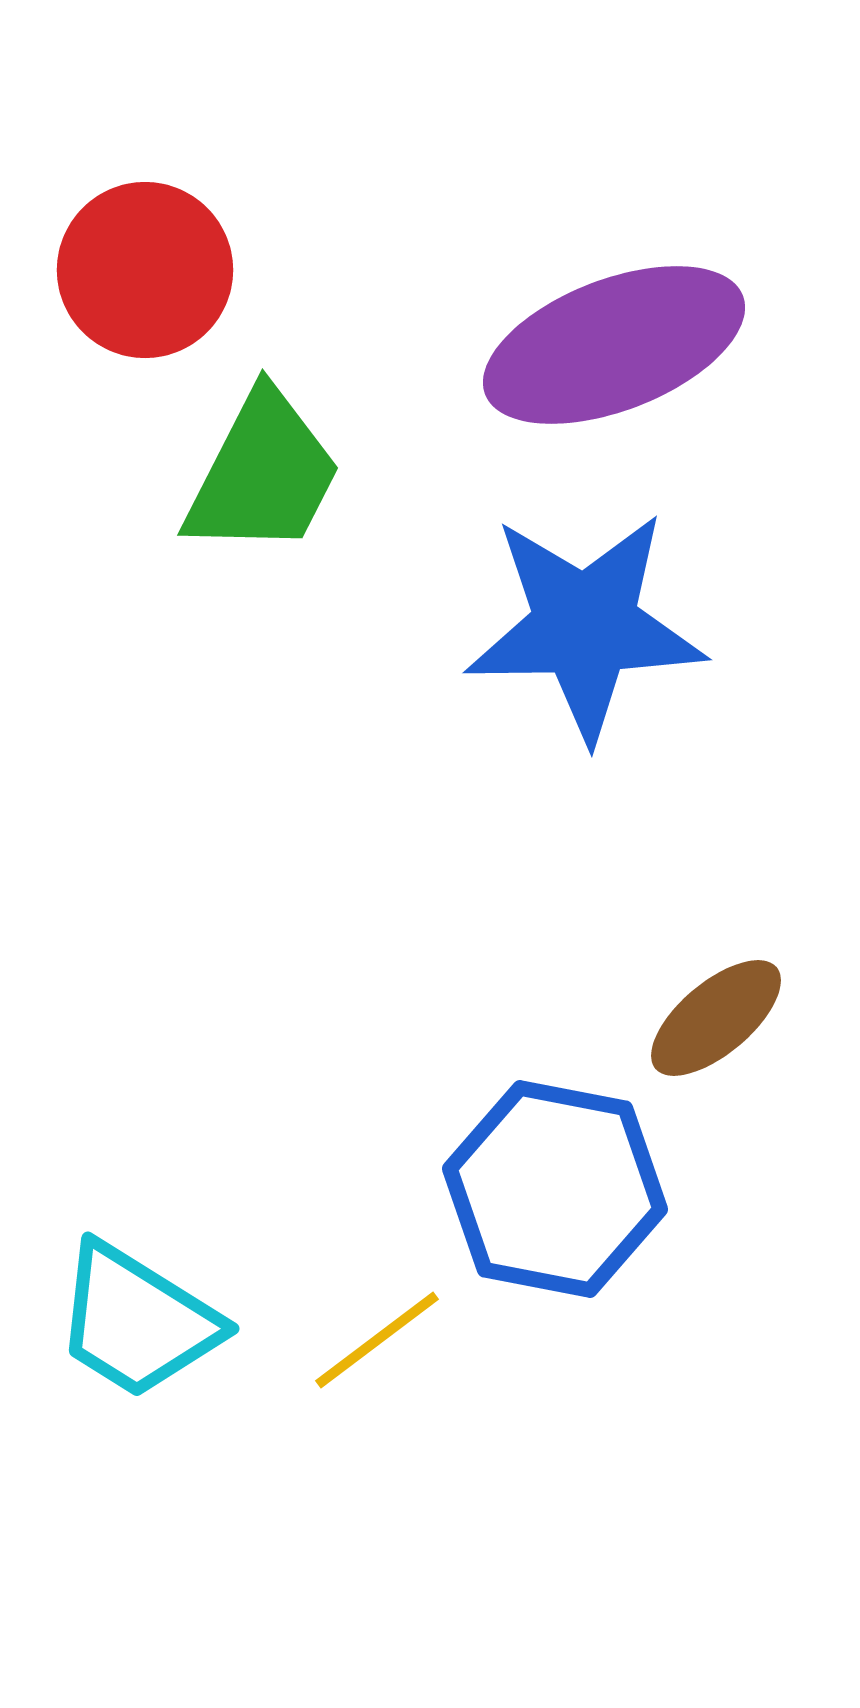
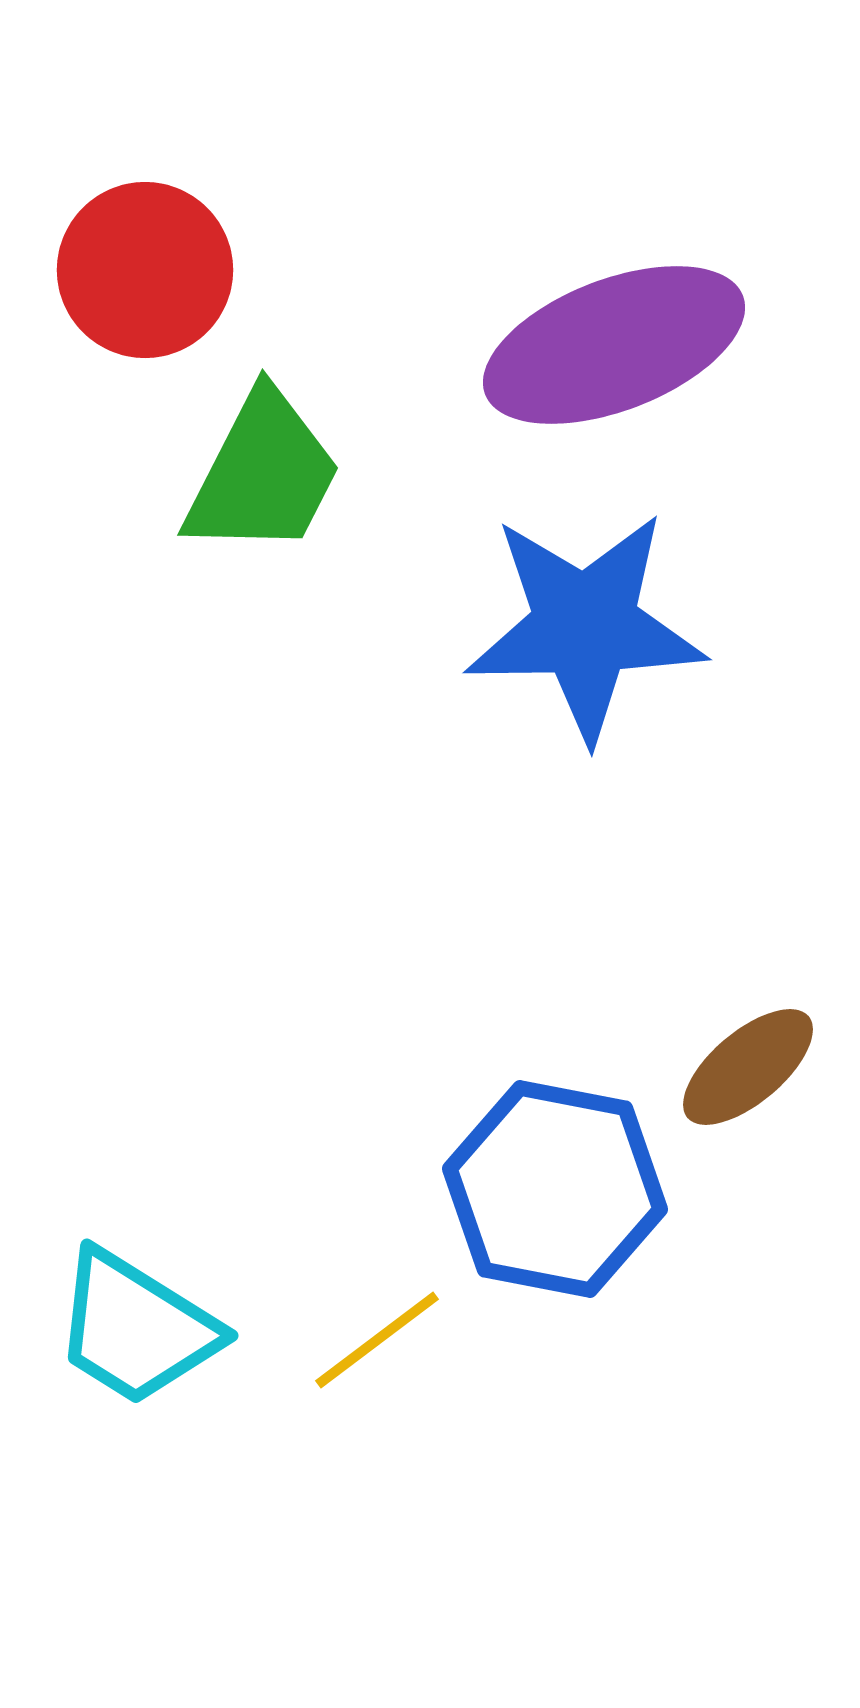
brown ellipse: moved 32 px right, 49 px down
cyan trapezoid: moved 1 px left, 7 px down
